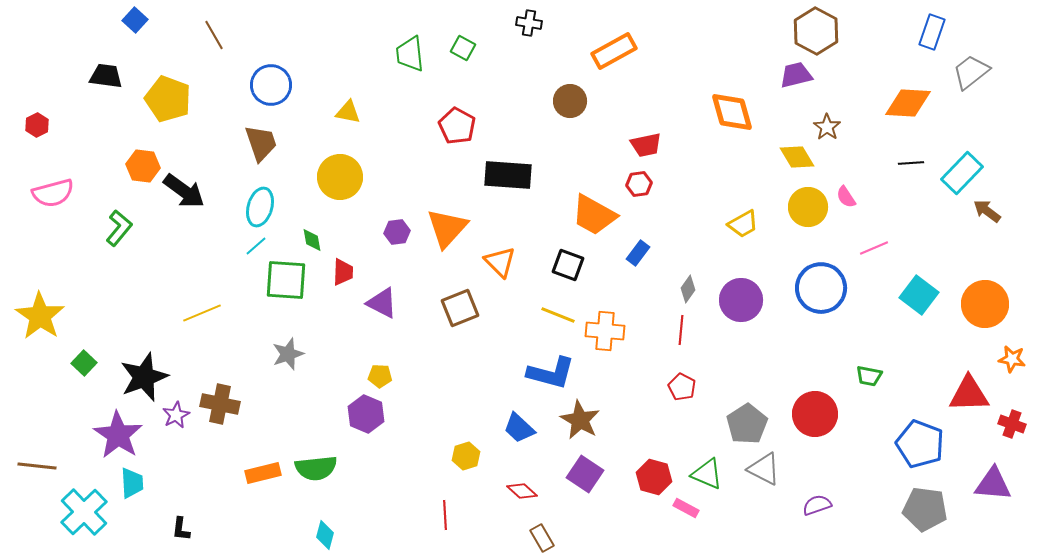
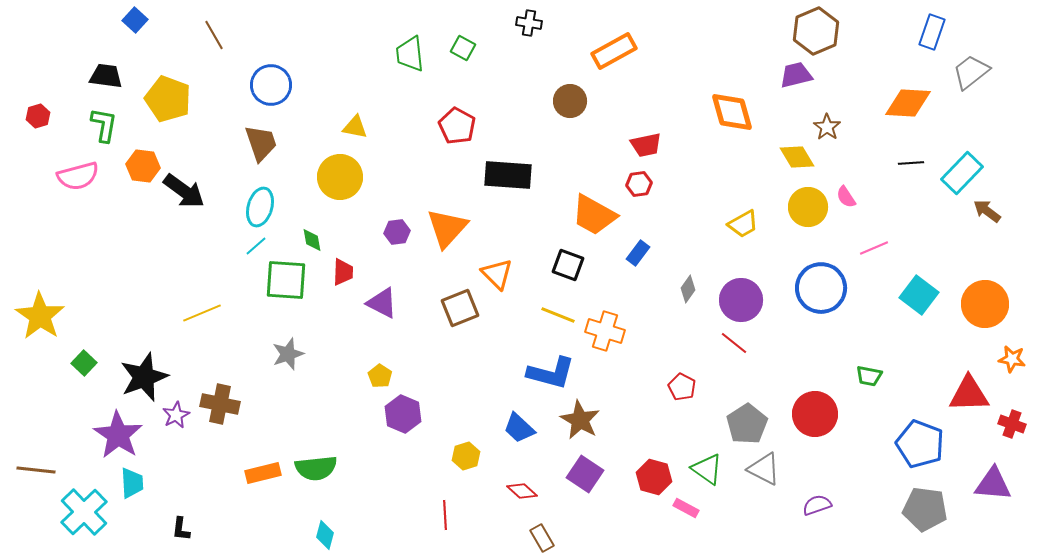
brown hexagon at (816, 31): rotated 9 degrees clockwise
yellow triangle at (348, 112): moved 7 px right, 15 px down
red hexagon at (37, 125): moved 1 px right, 9 px up; rotated 10 degrees clockwise
pink semicircle at (53, 193): moved 25 px right, 17 px up
green L-shape at (119, 228): moved 15 px left, 103 px up; rotated 30 degrees counterclockwise
orange triangle at (500, 262): moved 3 px left, 12 px down
red line at (681, 330): moved 53 px right, 13 px down; rotated 56 degrees counterclockwise
orange cross at (605, 331): rotated 12 degrees clockwise
yellow pentagon at (380, 376): rotated 30 degrees clockwise
purple hexagon at (366, 414): moved 37 px right
brown line at (37, 466): moved 1 px left, 4 px down
green triangle at (707, 474): moved 5 px up; rotated 12 degrees clockwise
